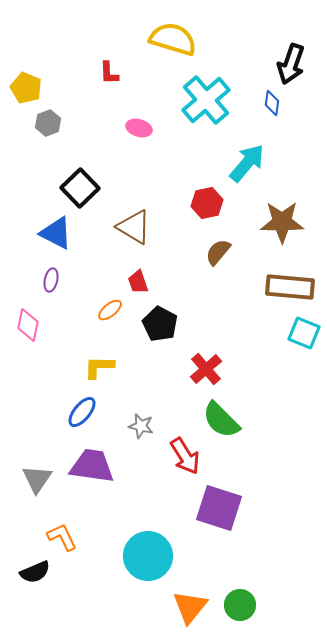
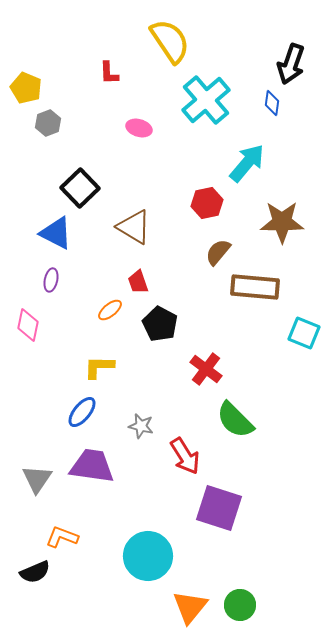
yellow semicircle: moved 3 px left, 2 px down; rotated 39 degrees clockwise
brown rectangle: moved 35 px left
red cross: rotated 12 degrees counterclockwise
green semicircle: moved 14 px right
orange L-shape: rotated 44 degrees counterclockwise
